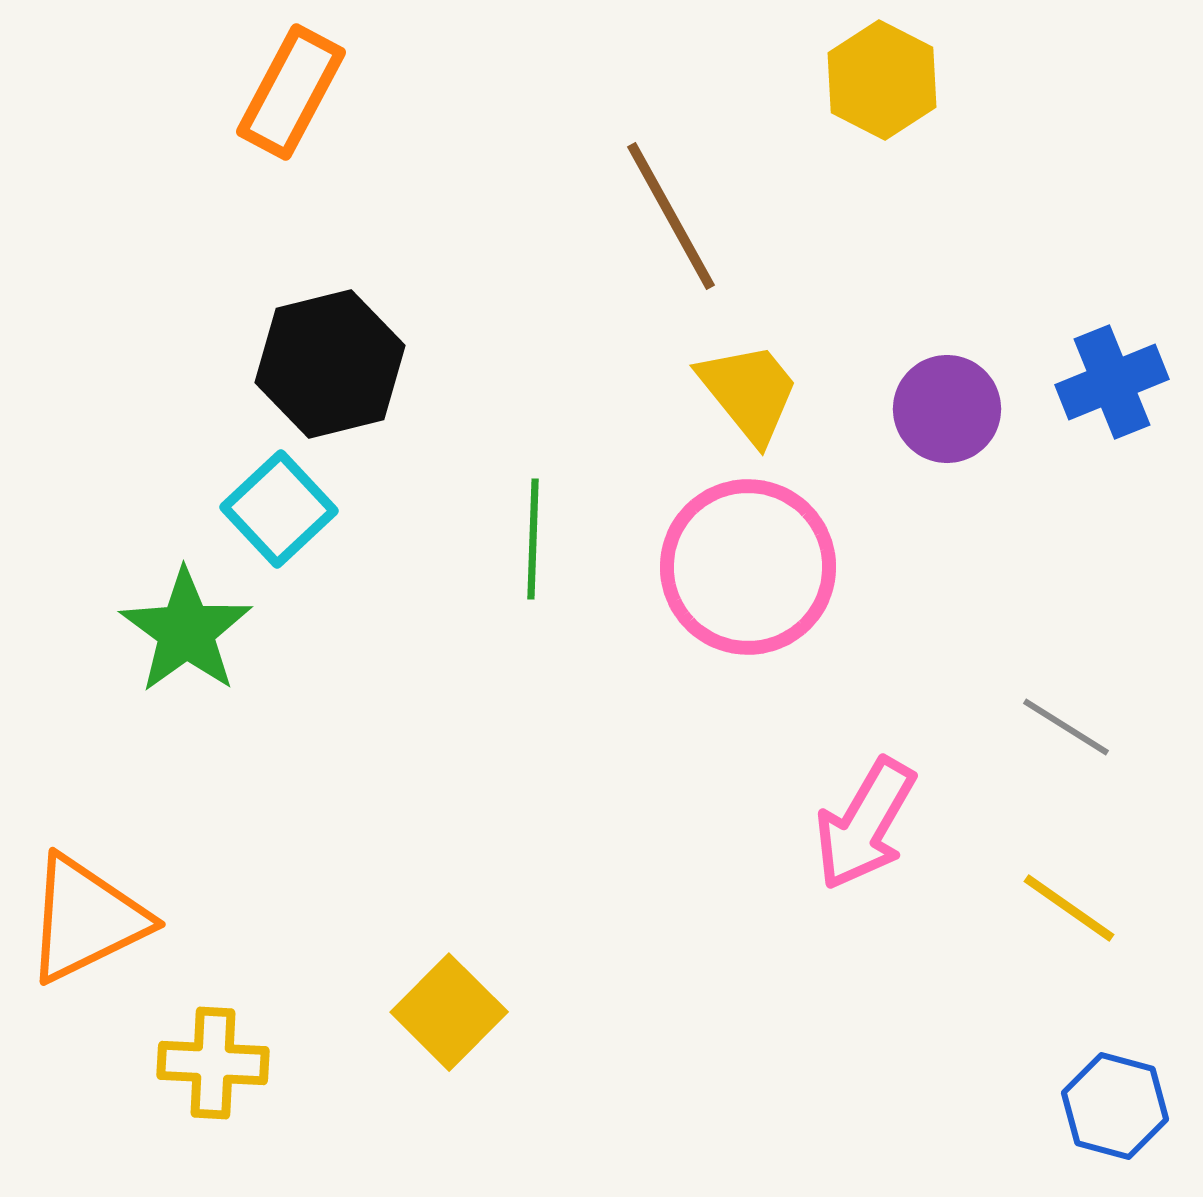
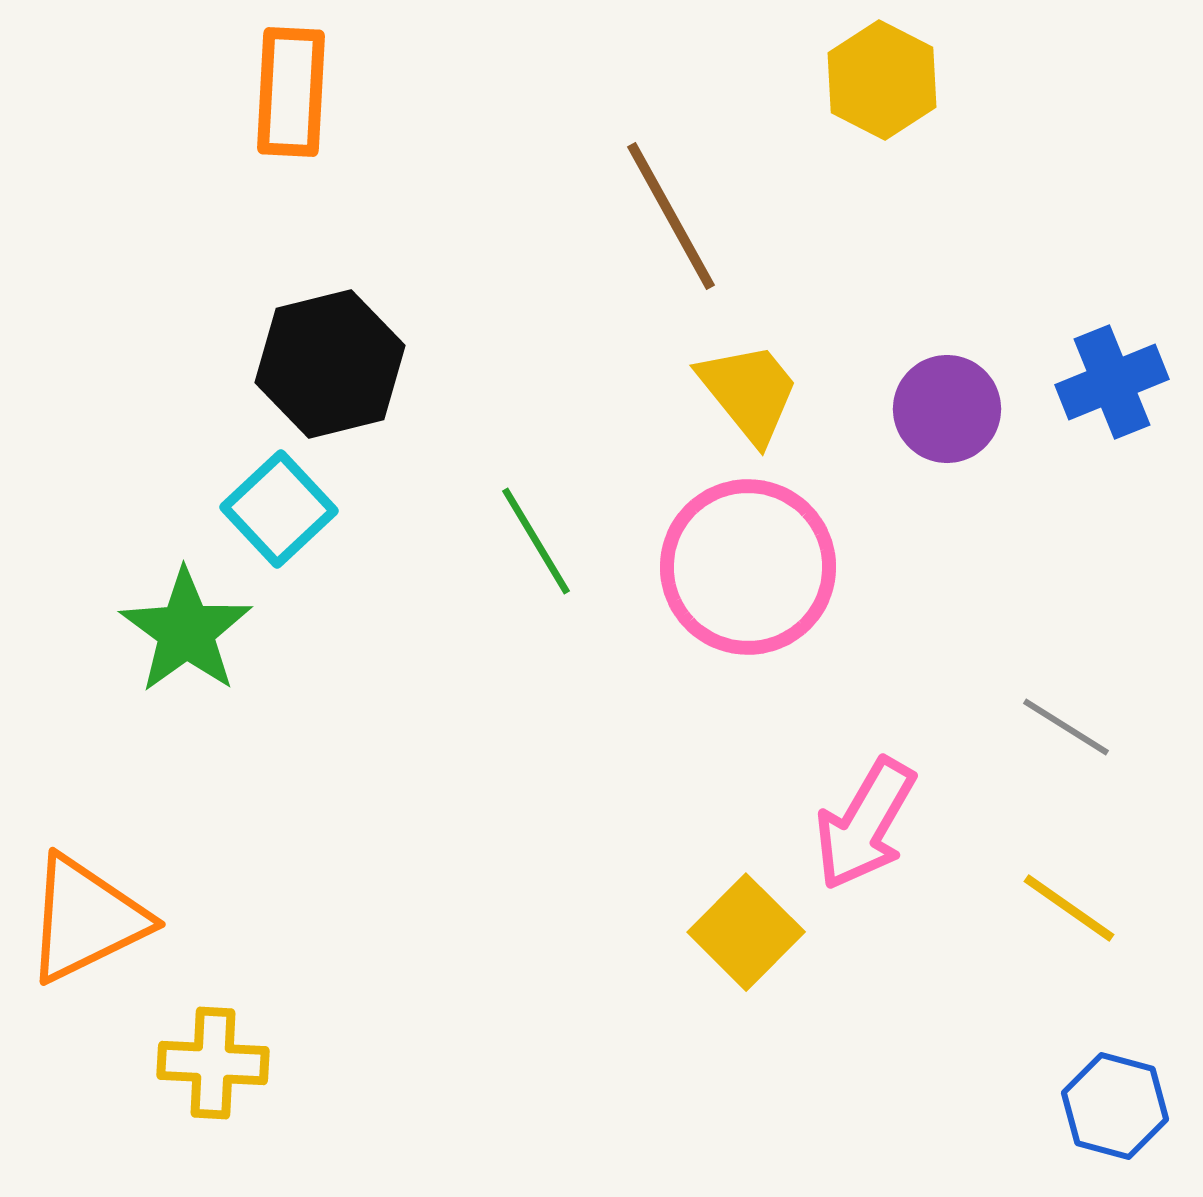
orange rectangle: rotated 25 degrees counterclockwise
green line: moved 3 px right, 2 px down; rotated 33 degrees counterclockwise
yellow square: moved 297 px right, 80 px up
